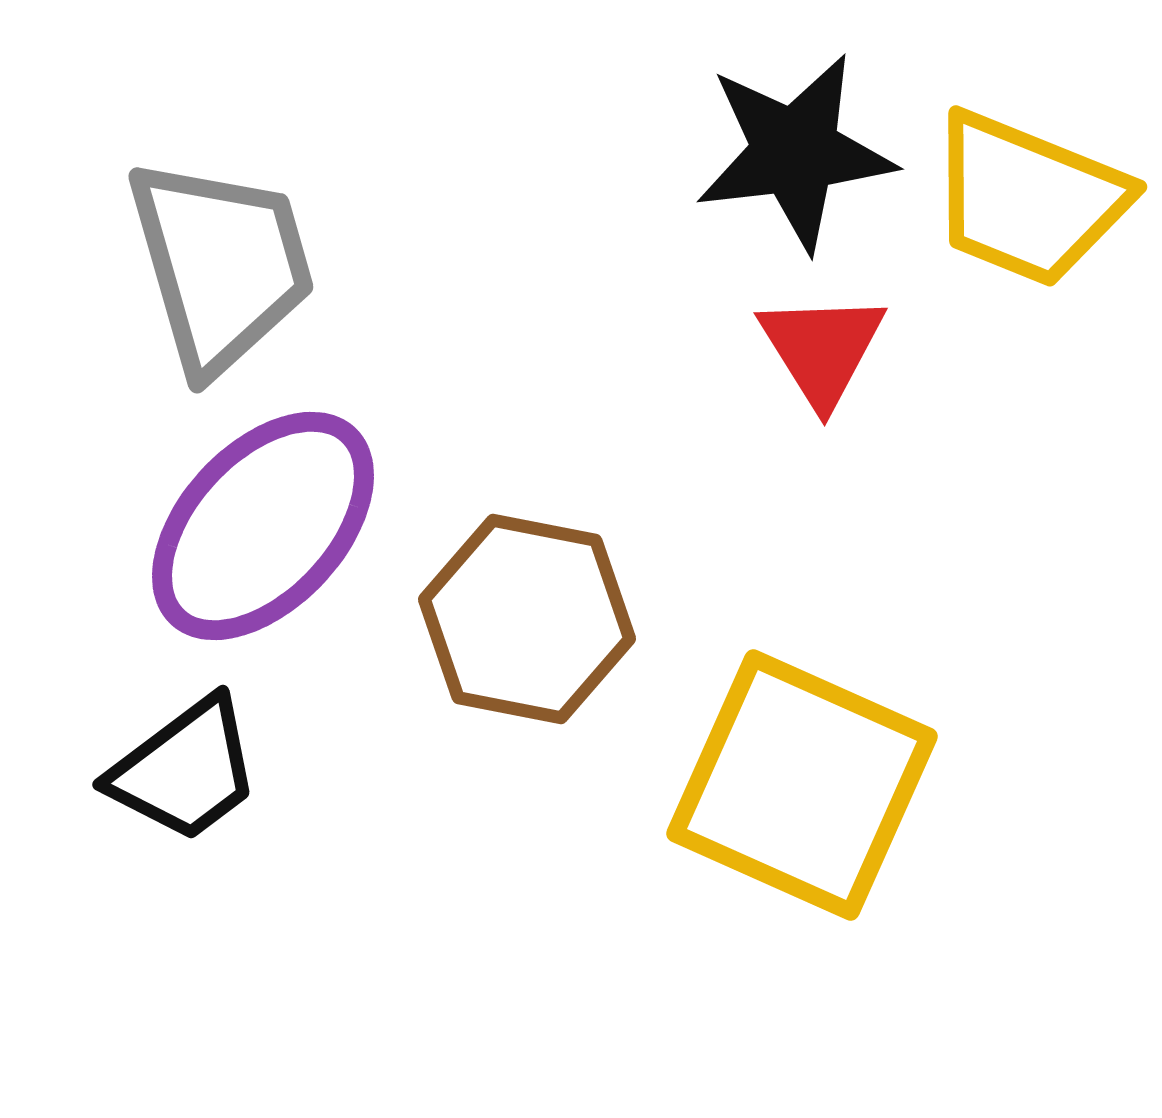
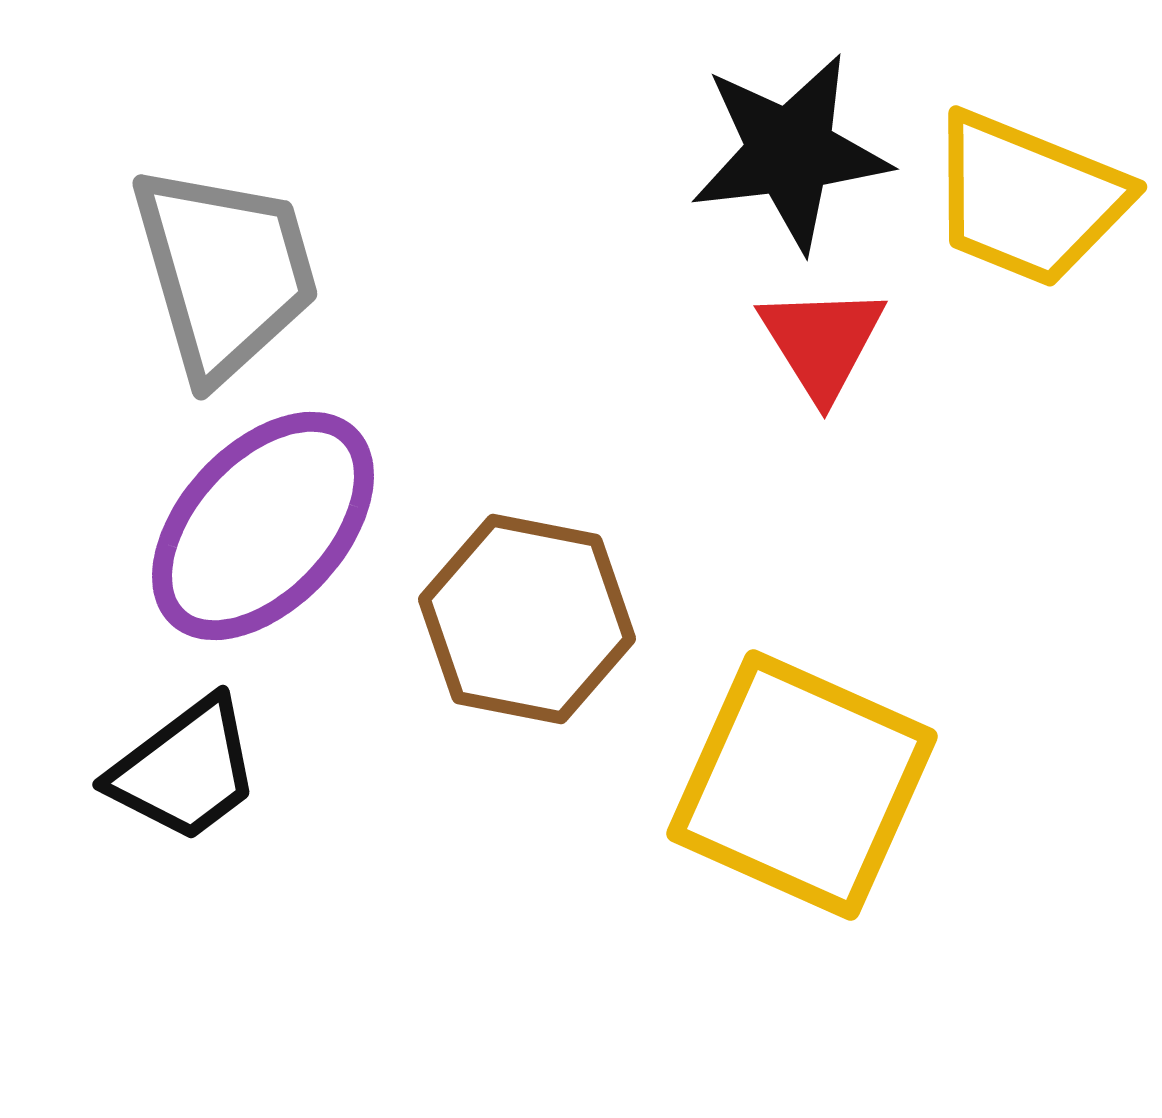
black star: moved 5 px left
gray trapezoid: moved 4 px right, 7 px down
red triangle: moved 7 px up
